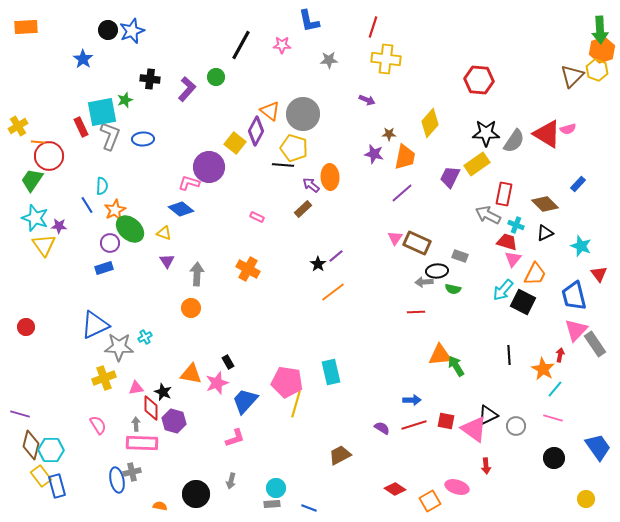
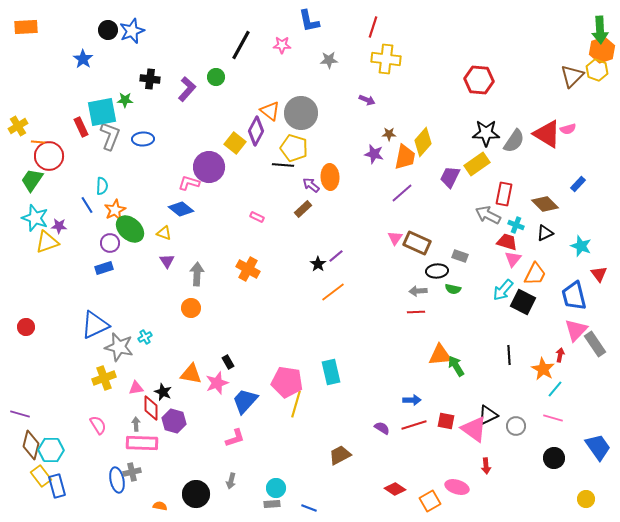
green star at (125, 100): rotated 21 degrees clockwise
gray circle at (303, 114): moved 2 px left, 1 px up
yellow diamond at (430, 123): moved 7 px left, 19 px down
yellow triangle at (44, 245): moved 3 px right, 3 px up; rotated 45 degrees clockwise
gray arrow at (424, 282): moved 6 px left, 9 px down
gray star at (119, 347): rotated 12 degrees clockwise
